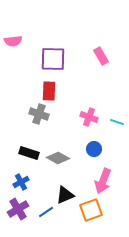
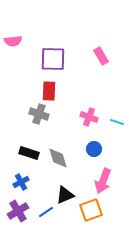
gray diamond: rotated 45 degrees clockwise
purple cross: moved 2 px down
